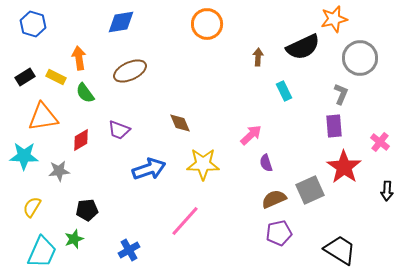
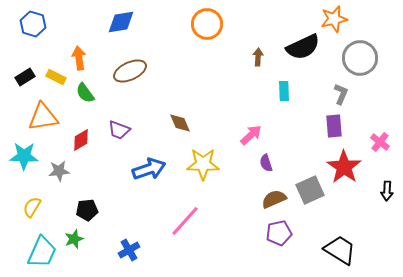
cyan rectangle: rotated 24 degrees clockwise
